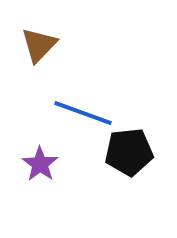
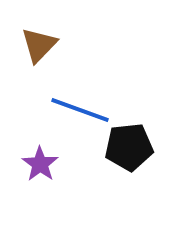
blue line: moved 3 px left, 3 px up
black pentagon: moved 5 px up
